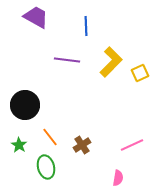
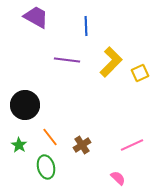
pink semicircle: rotated 56 degrees counterclockwise
